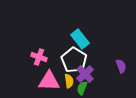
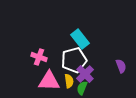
white pentagon: rotated 25 degrees clockwise
